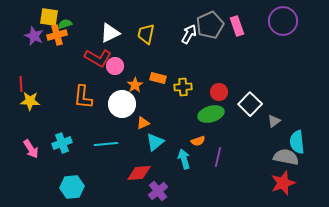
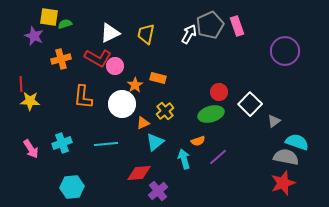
purple circle: moved 2 px right, 30 px down
orange cross: moved 4 px right, 24 px down
yellow cross: moved 18 px left, 24 px down; rotated 36 degrees counterclockwise
cyan semicircle: rotated 115 degrees clockwise
purple line: rotated 36 degrees clockwise
